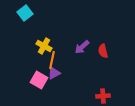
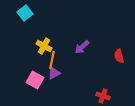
red semicircle: moved 16 px right, 5 px down
pink square: moved 4 px left
red cross: rotated 24 degrees clockwise
